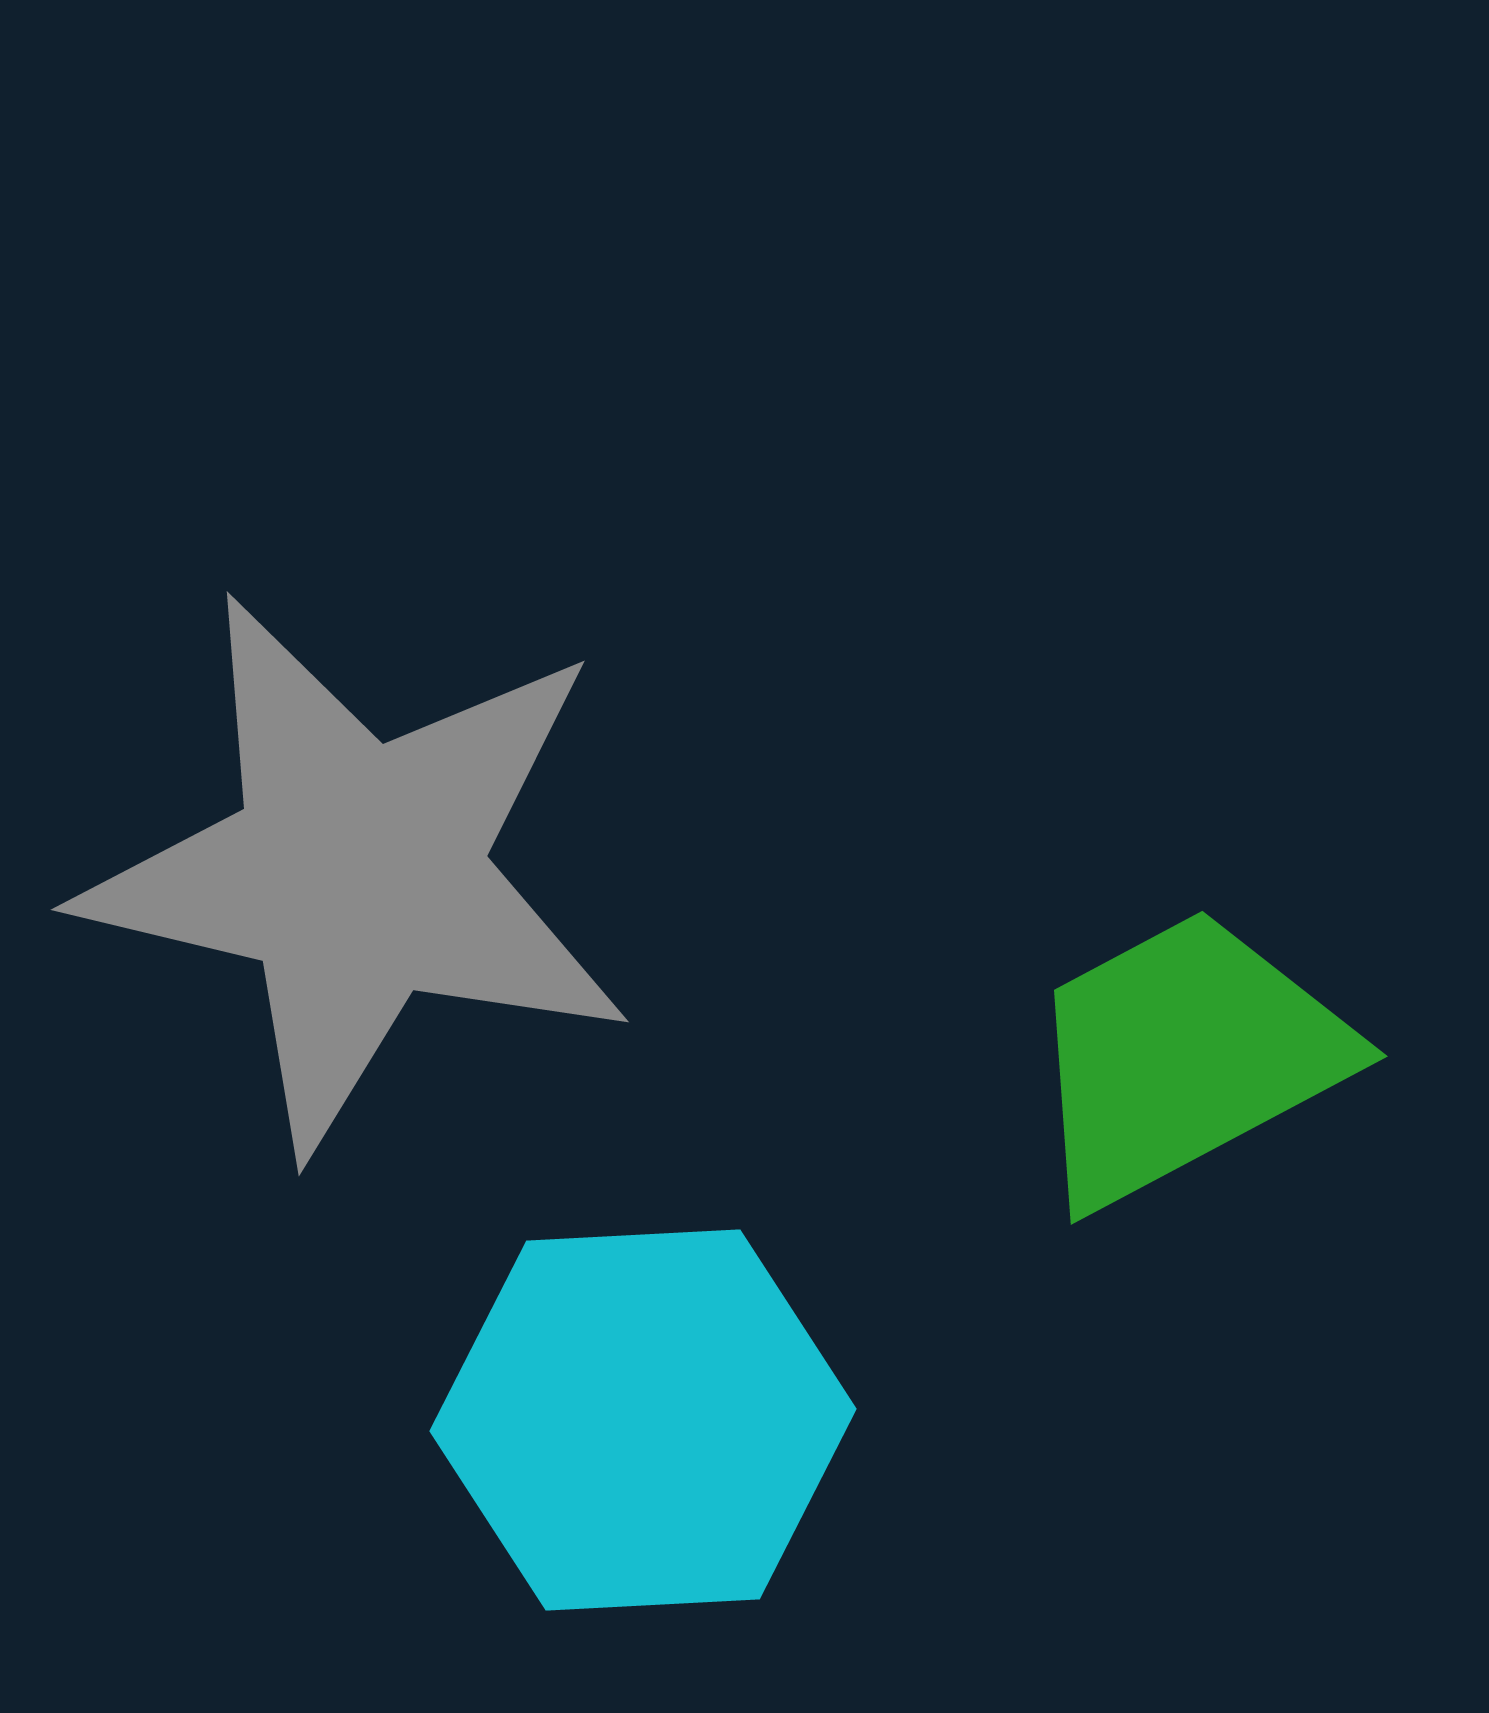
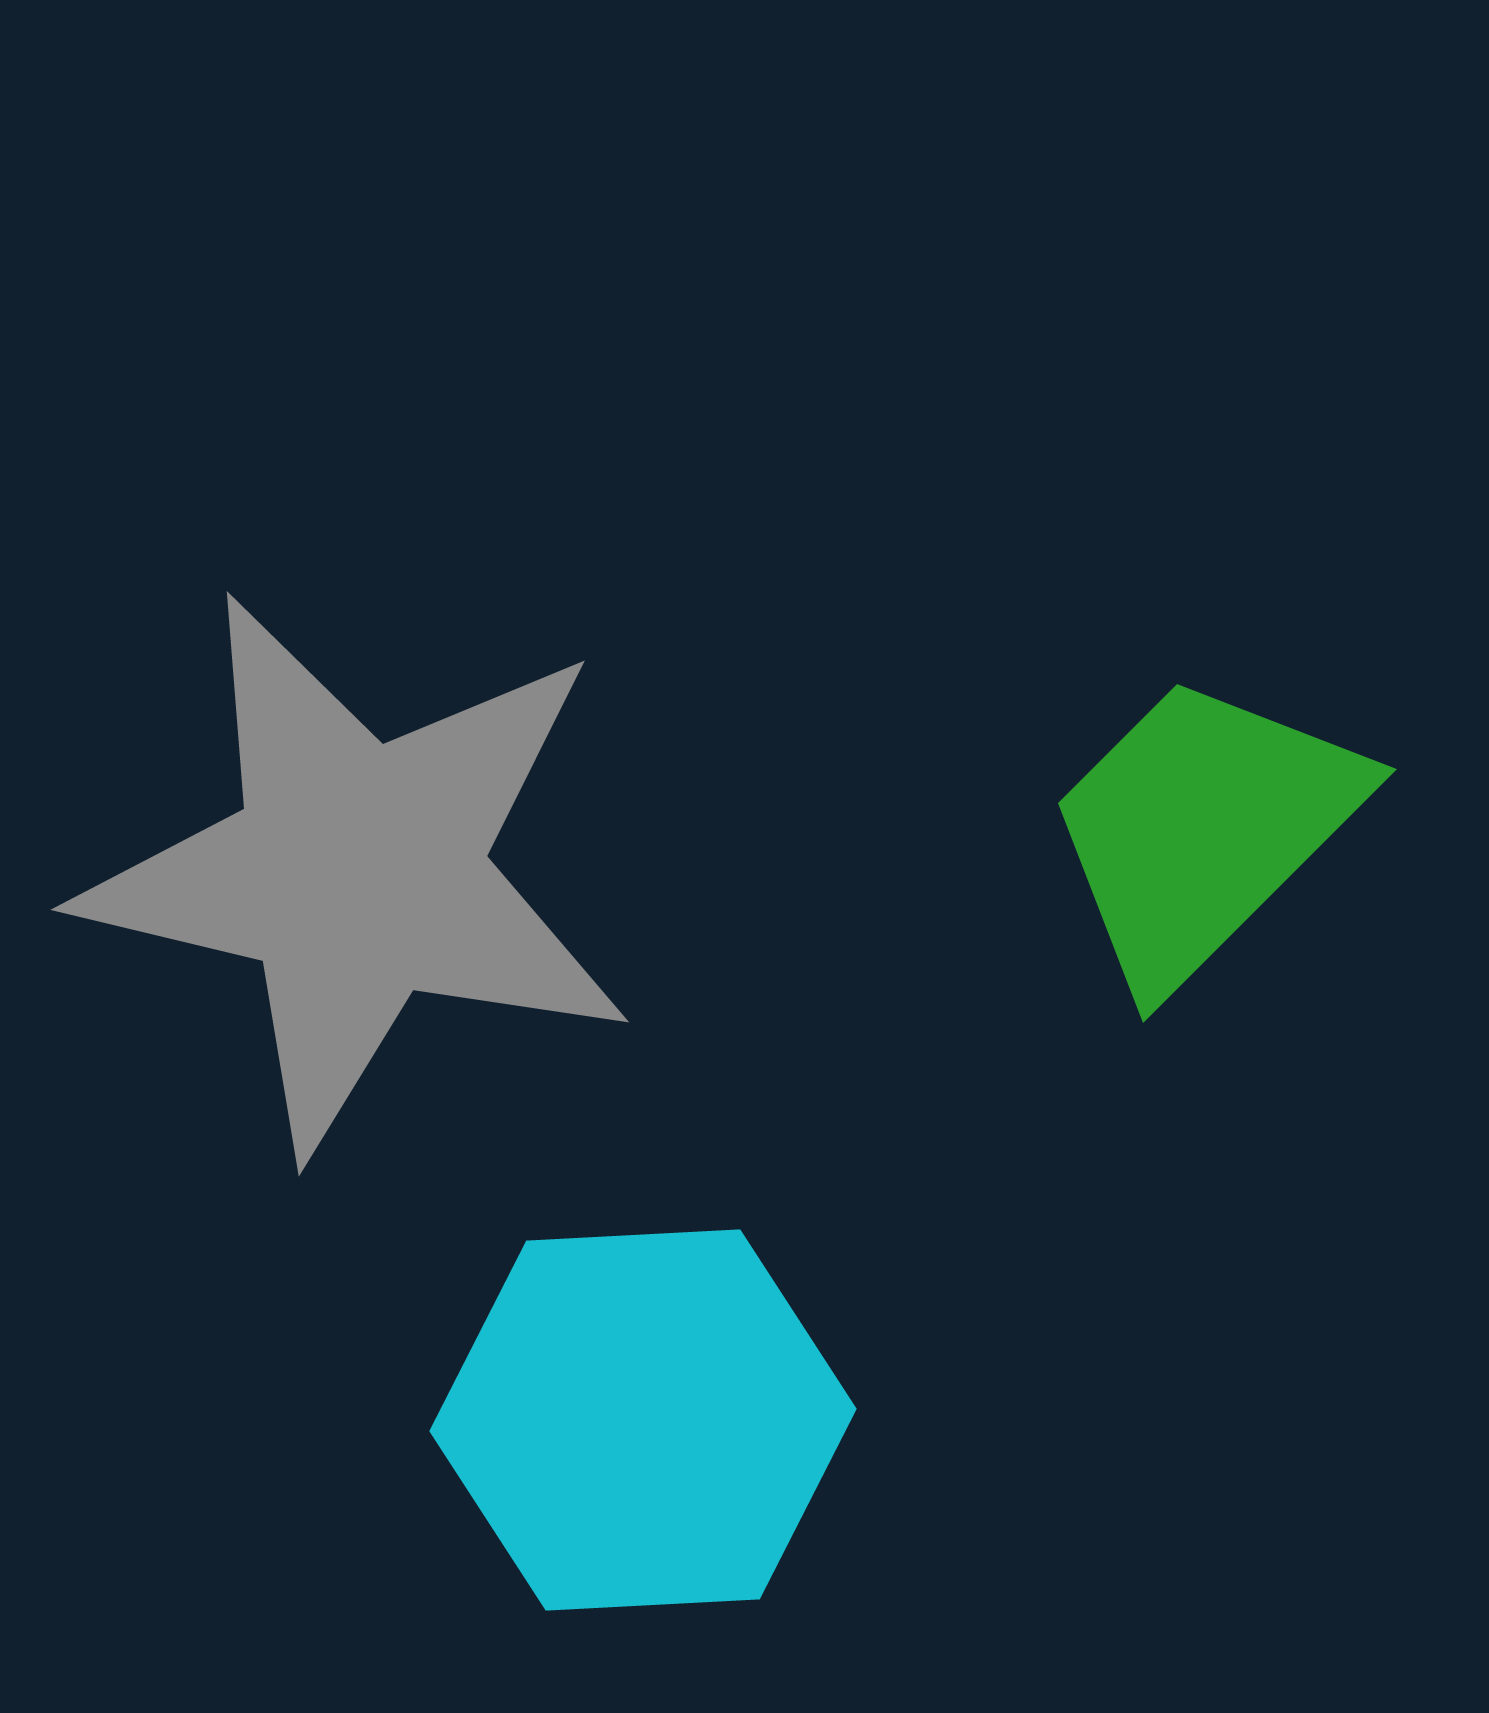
green trapezoid: moved 18 px right, 228 px up; rotated 17 degrees counterclockwise
